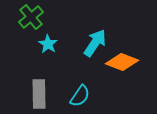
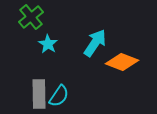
cyan semicircle: moved 21 px left
